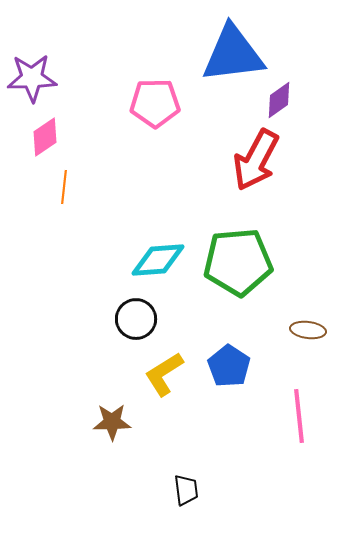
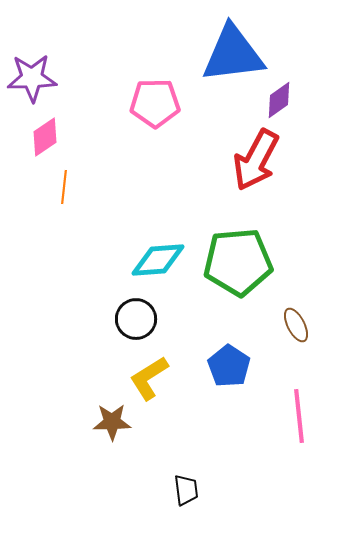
brown ellipse: moved 12 px left, 5 px up; rotated 56 degrees clockwise
yellow L-shape: moved 15 px left, 4 px down
